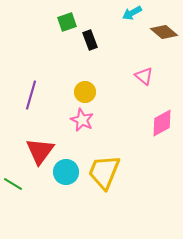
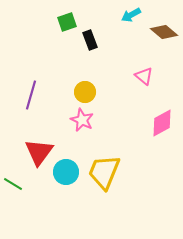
cyan arrow: moved 1 px left, 2 px down
red triangle: moved 1 px left, 1 px down
